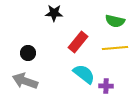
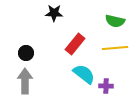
red rectangle: moved 3 px left, 2 px down
black circle: moved 2 px left
gray arrow: rotated 70 degrees clockwise
